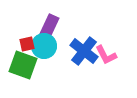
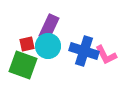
cyan circle: moved 4 px right
blue cross: rotated 20 degrees counterclockwise
